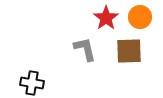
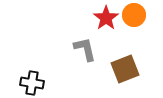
orange circle: moved 6 px left, 2 px up
brown square: moved 4 px left, 18 px down; rotated 20 degrees counterclockwise
